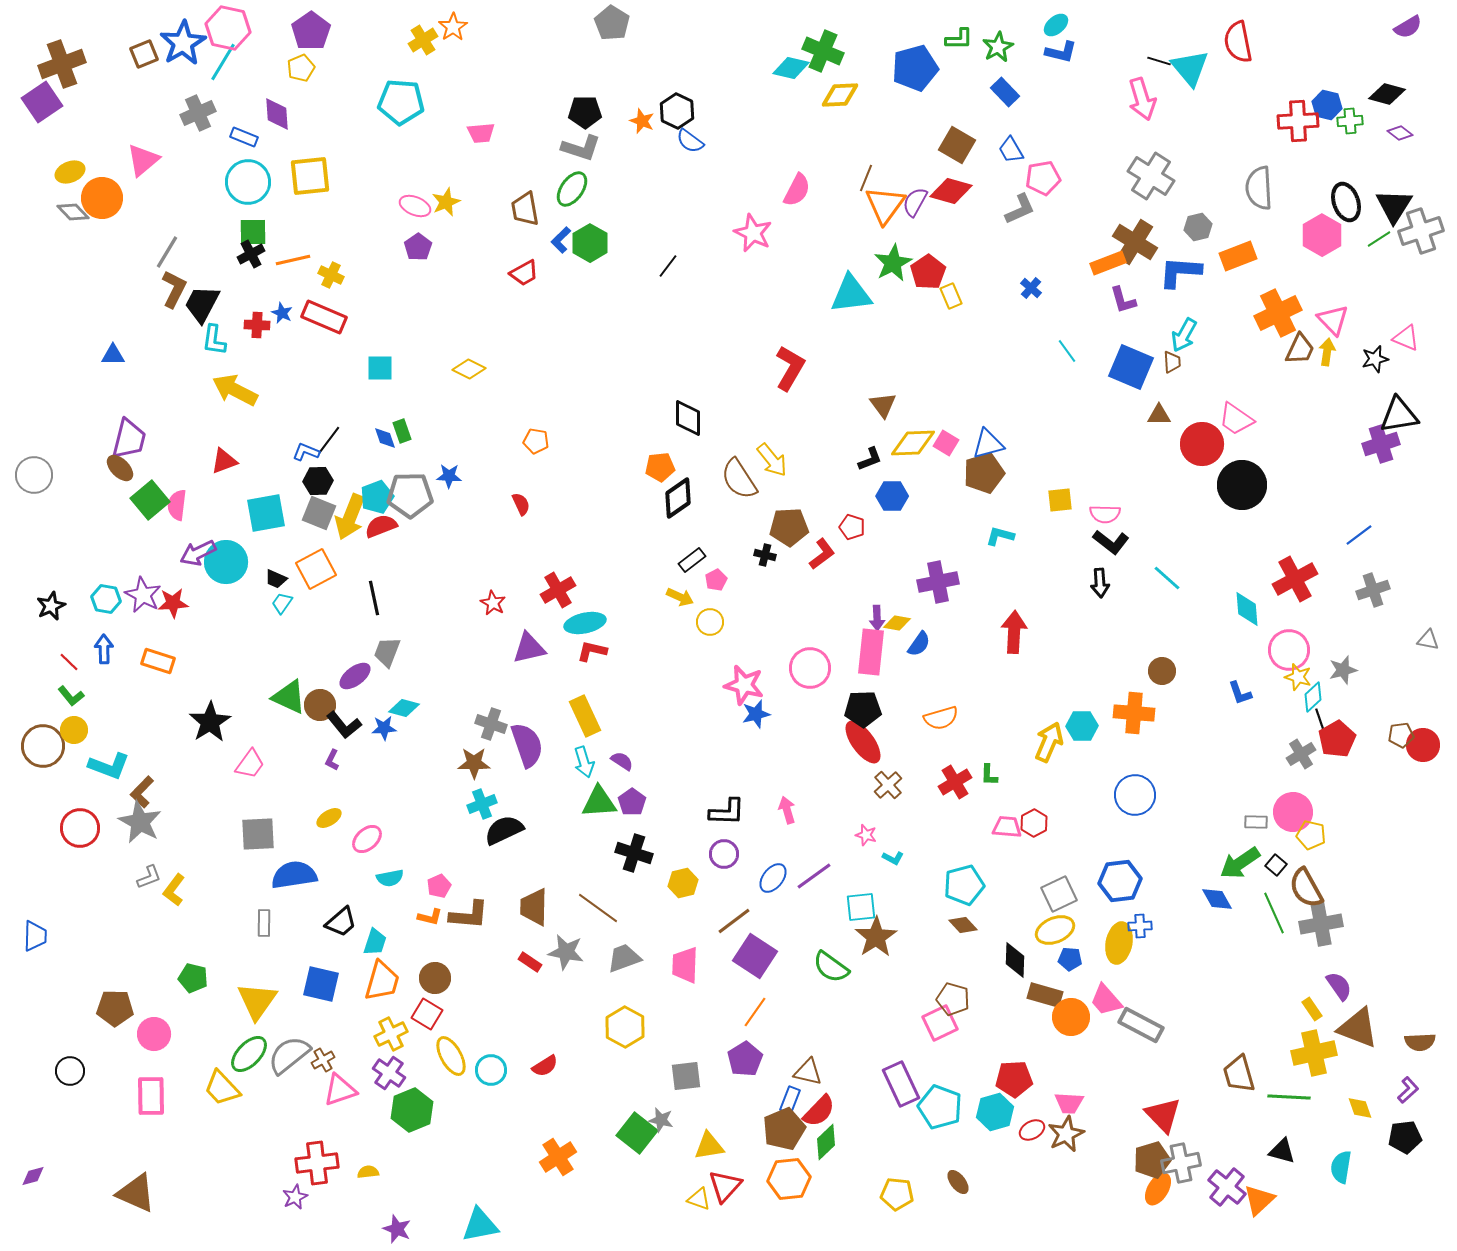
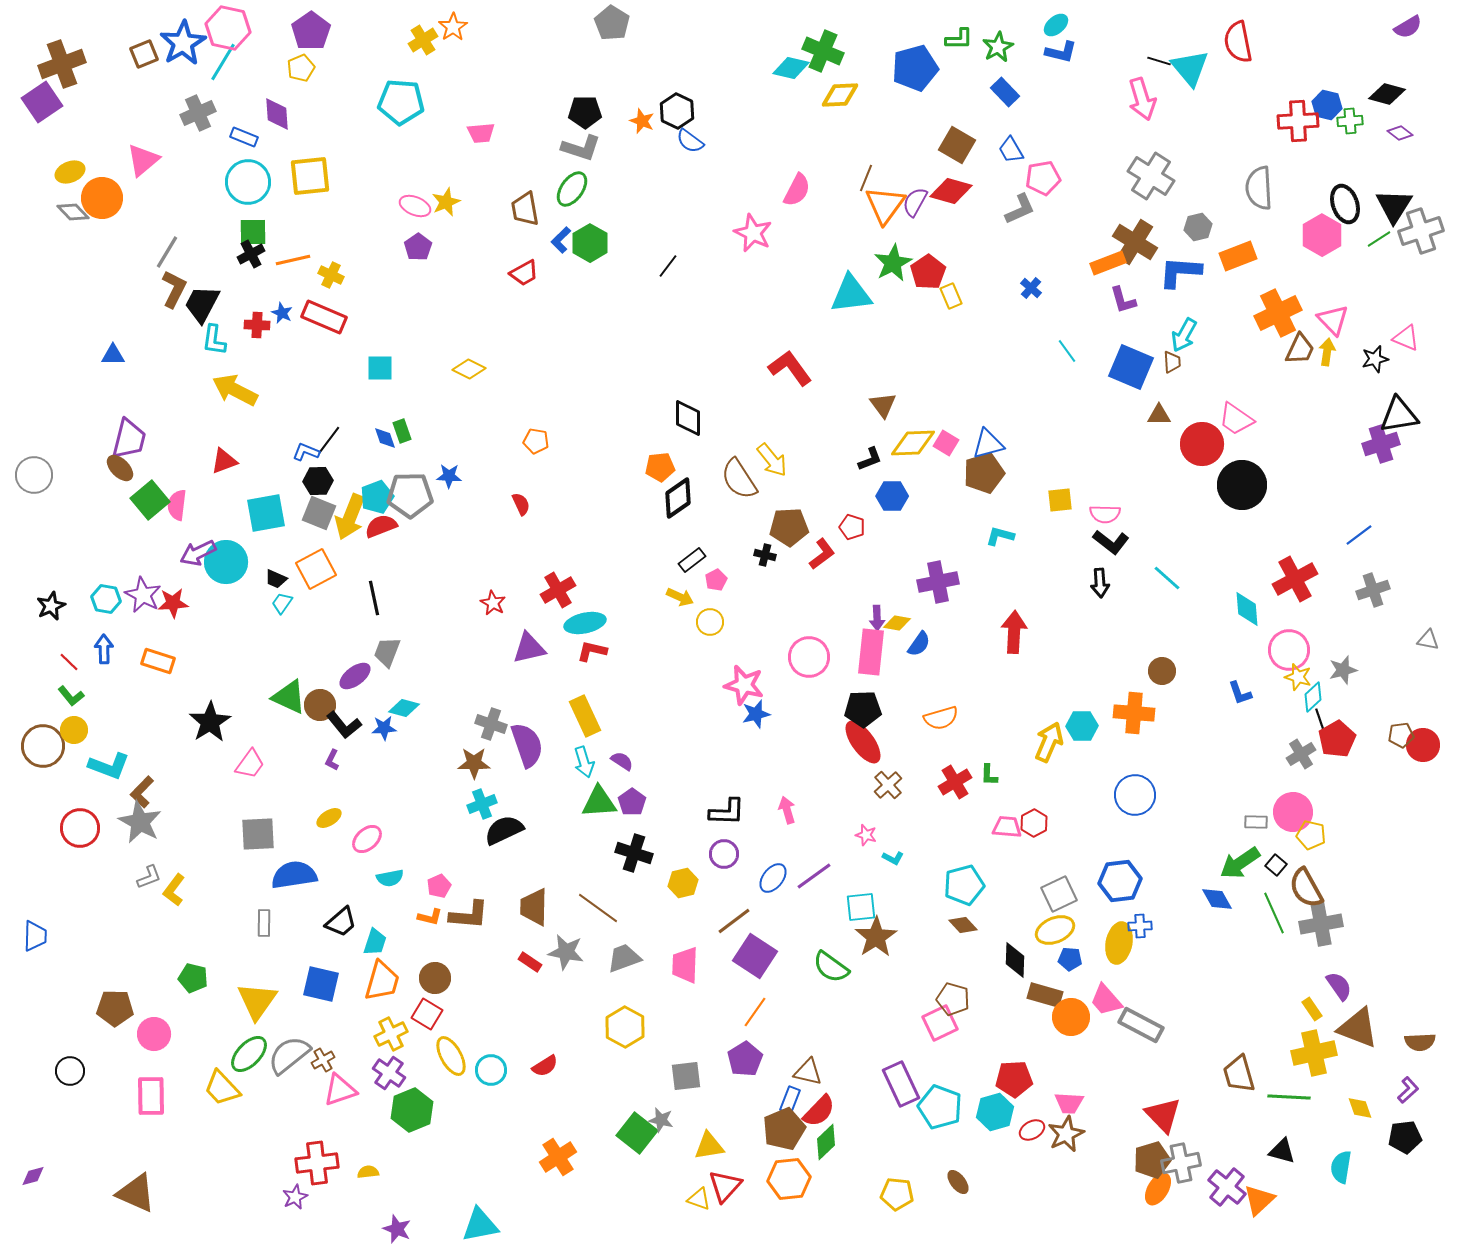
black ellipse at (1346, 202): moved 1 px left, 2 px down
red L-shape at (790, 368): rotated 66 degrees counterclockwise
pink circle at (810, 668): moved 1 px left, 11 px up
